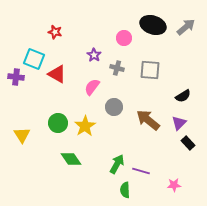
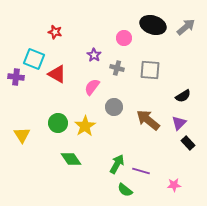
green semicircle: rotated 49 degrees counterclockwise
